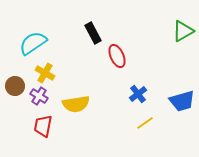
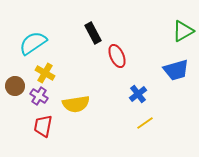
blue trapezoid: moved 6 px left, 31 px up
